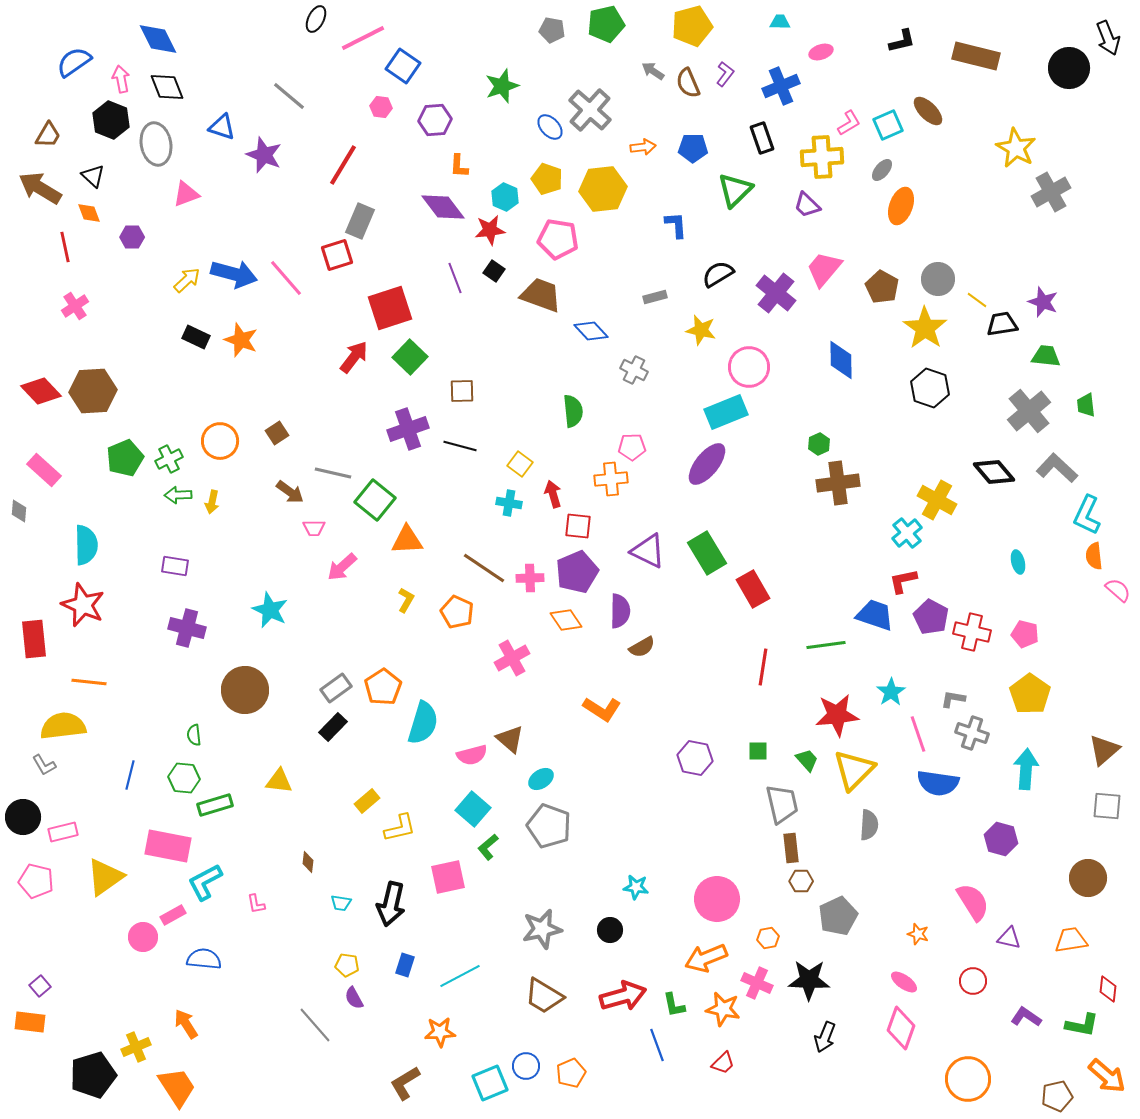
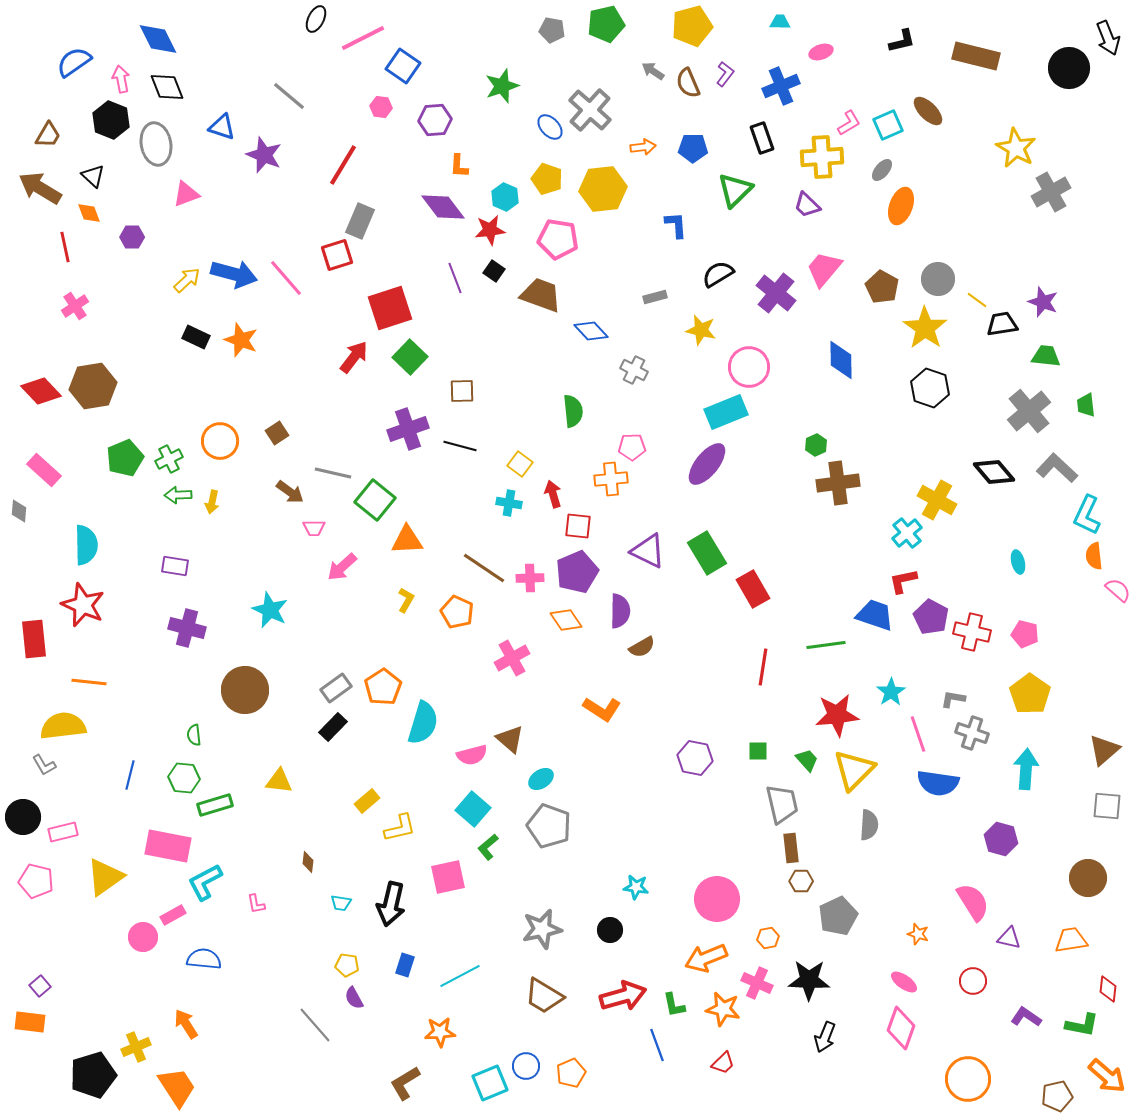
brown hexagon at (93, 391): moved 5 px up; rotated 6 degrees counterclockwise
green hexagon at (819, 444): moved 3 px left, 1 px down
